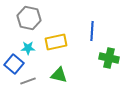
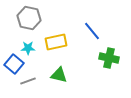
blue line: rotated 42 degrees counterclockwise
